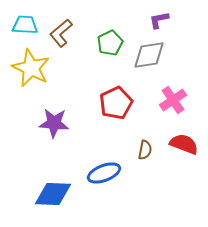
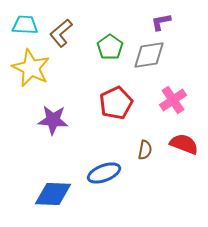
purple L-shape: moved 2 px right, 2 px down
green pentagon: moved 4 px down; rotated 10 degrees counterclockwise
purple star: moved 1 px left, 3 px up
